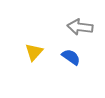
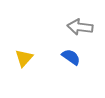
yellow triangle: moved 10 px left, 6 px down
